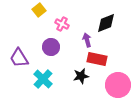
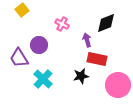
yellow square: moved 17 px left
purple circle: moved 12 px left, 2 px up
